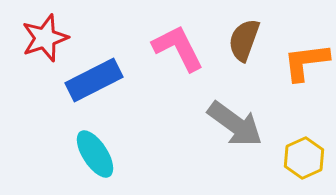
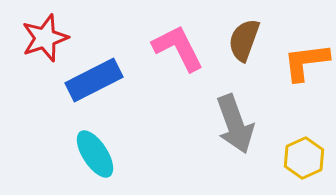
gray arrow: rotated 34 degrees clockwise
